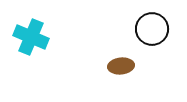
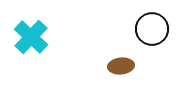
cyan cross: rotated 20 degrees clockwise
